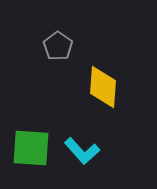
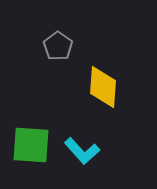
green square: moved 3 px up
